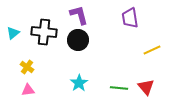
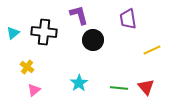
purple trapezoid: moved 2 px left, 1 px down
black circle: moved 15 px right
pink triangle: moved 6 px right; rotated 32 degrees counterclockwise
